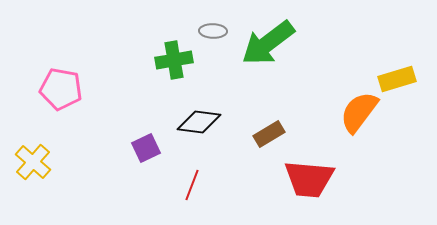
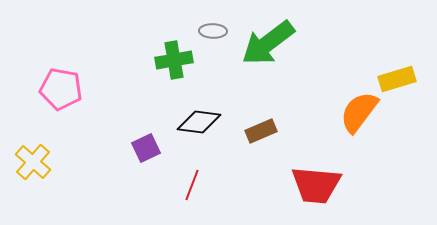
brown rectangle: moved 8 px left, 3 px up; rotated 8 degrees clockwise
red trapezoid: moved 7 px right, 6 px down
